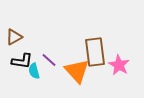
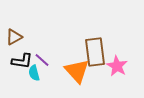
purple line: moved 7 px left
pink star: moved 2 px left, 1 px down
cyan semicircle: moved 2 px down
